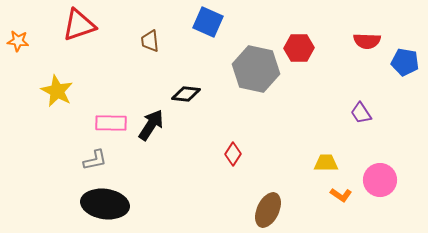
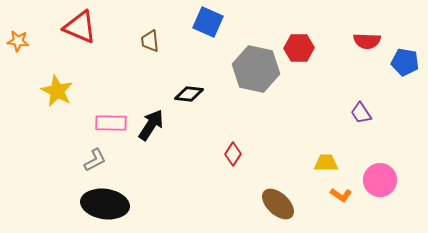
red triangle: moved 1 px right, 2 px down; rotated 42 degrees clockwise
black diamond: moved 3 px right
gray L-shape: rotated 15 degrees counterclockwise
brown ellipse: moved 10 px right, 6 px up; rotated 72 degrees counterclockwise
